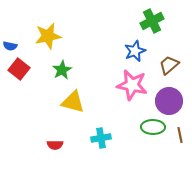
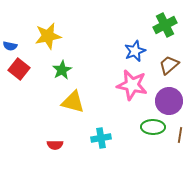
green cross: moved 13 px right, 4 px down
brown line: rotated 21 degrees clockwise
